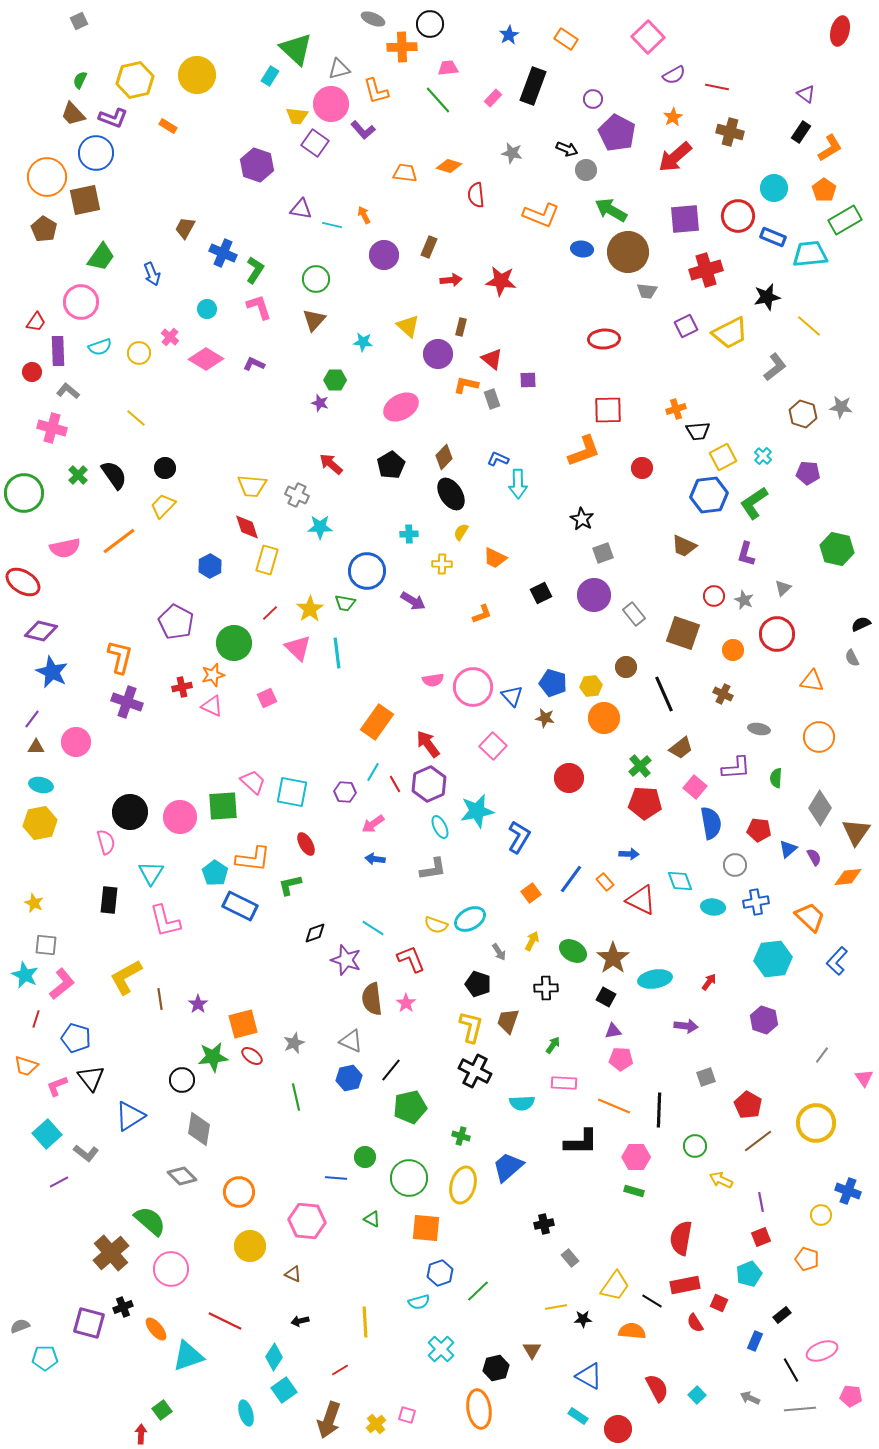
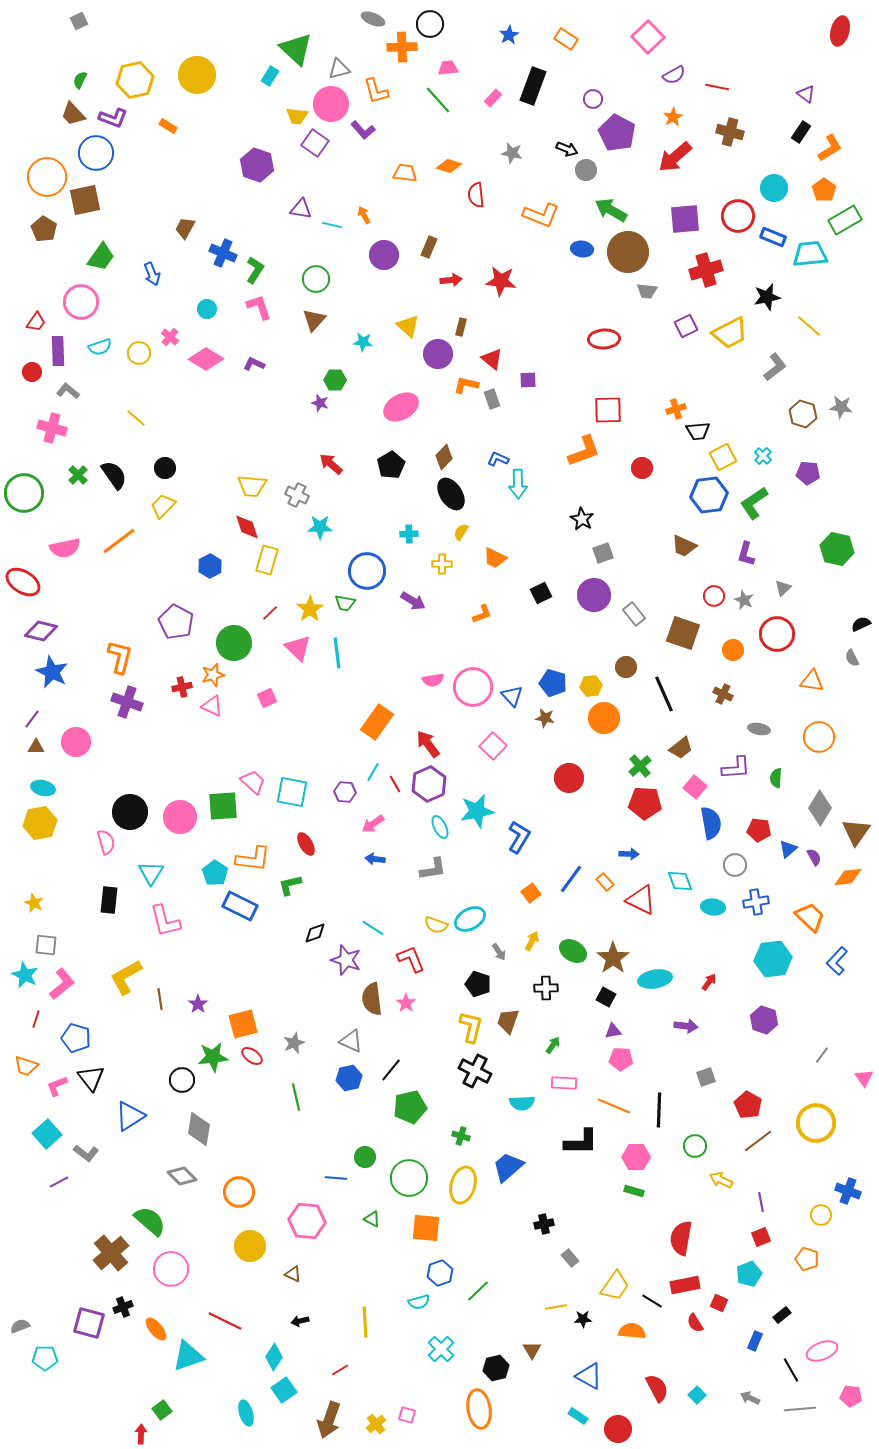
cyan ellipse at (41, 785): moved 2 px right, 3 px down
